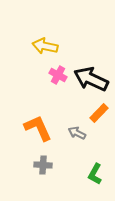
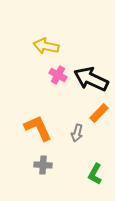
yellow arrow: moved 1 px right
gray arrow: rotated 102 degrees counterclockwise
